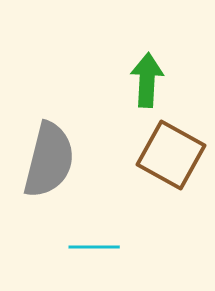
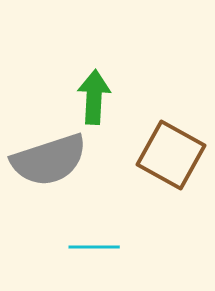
green arrow: moved 53 px left, 17 px down
gray semicircle: rotated 58 degrees clockwise
